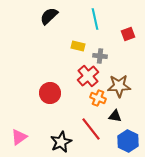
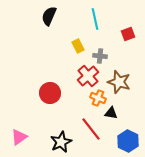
black semicircle: rotated 24 degrees counterclockwise
yellow rectangle: rotated 48 degrees clockwise
brown star: moved 4 px up; rotated 20 degrees clockwise
black triangle: moved 4 px left, 3 px up
